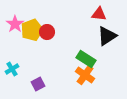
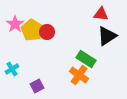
red triangle: moved 2 px right
yellow pentagon: rotated 20 degrees counterclockwise
orange cross: moved 6 px left
purple square: moved 1 px left, 2 px down
